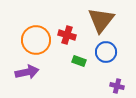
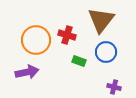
purple cross: moved 3 px left, 1 px down
